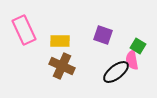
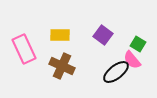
pink rectangle: moved 19 px down
purple square: rotated 18 degrees clockwise
yellow rectangle: moved 6 px up
green square: moved 2 px up
pink semicircle: rotated 30 degrees counterclockwise
